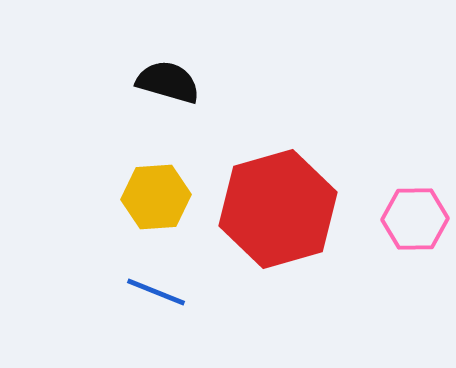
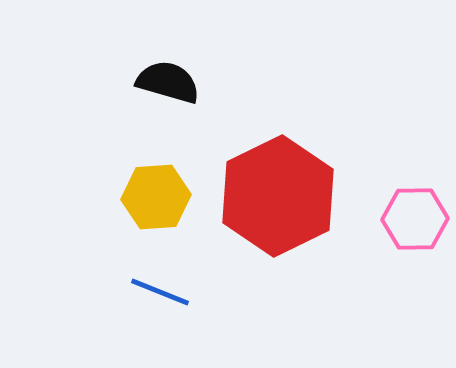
red hexagon: moved 13 px up; rotated 10 degrees counterclockwise
blue line: moved 4 px right
